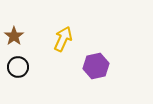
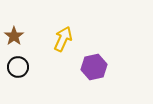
purple hexagon: moved 2 px left, 1 px down
